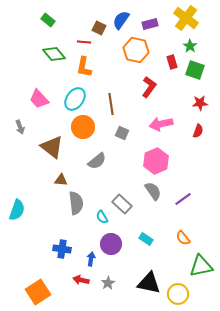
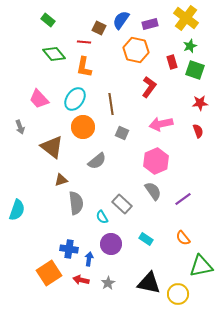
green star at (190, 46): rotated 16 degrees clockwise
red semicircle at (198, 131): rotated 40 degrees counterclockwise
brown triangle at (61, 180): rotated 24 degrees counterclockwise
blue cross at (62, 249): moved 7 px right
blue arrow at (91, 259): moved 2 px left
orange square at (38, 292): moved 11 px right, 19 px up
